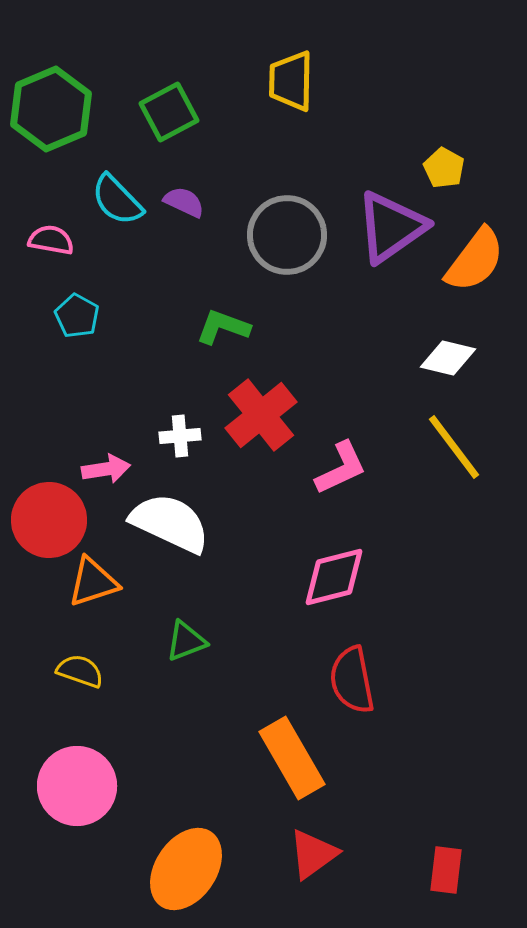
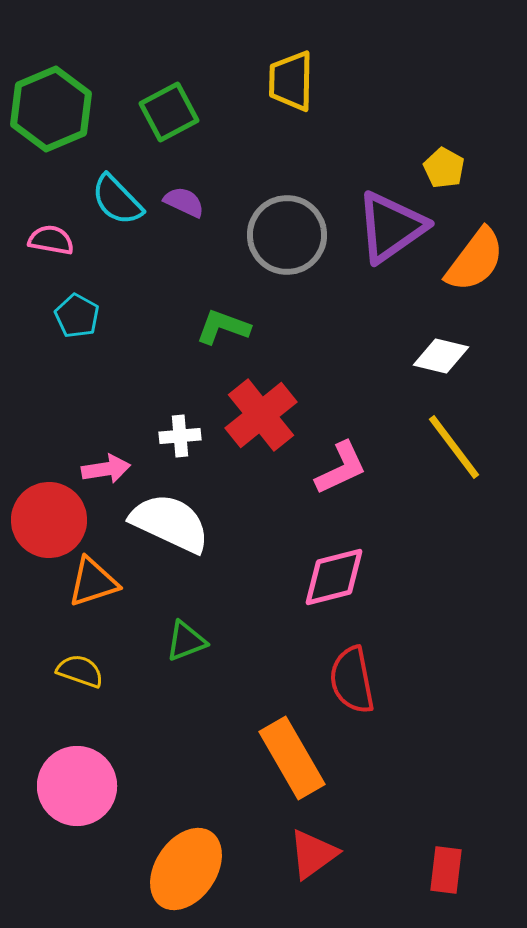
white diamond: moved 7 px left, 2 px up
